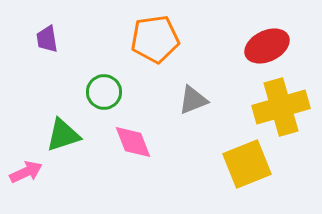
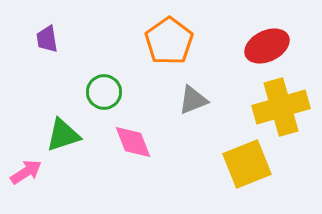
orange pentagon: moved 14 px right, 2 px down; rotated 27 degrees counterclockwise
pink arrow: rotated 8 degrees counterclockwise
